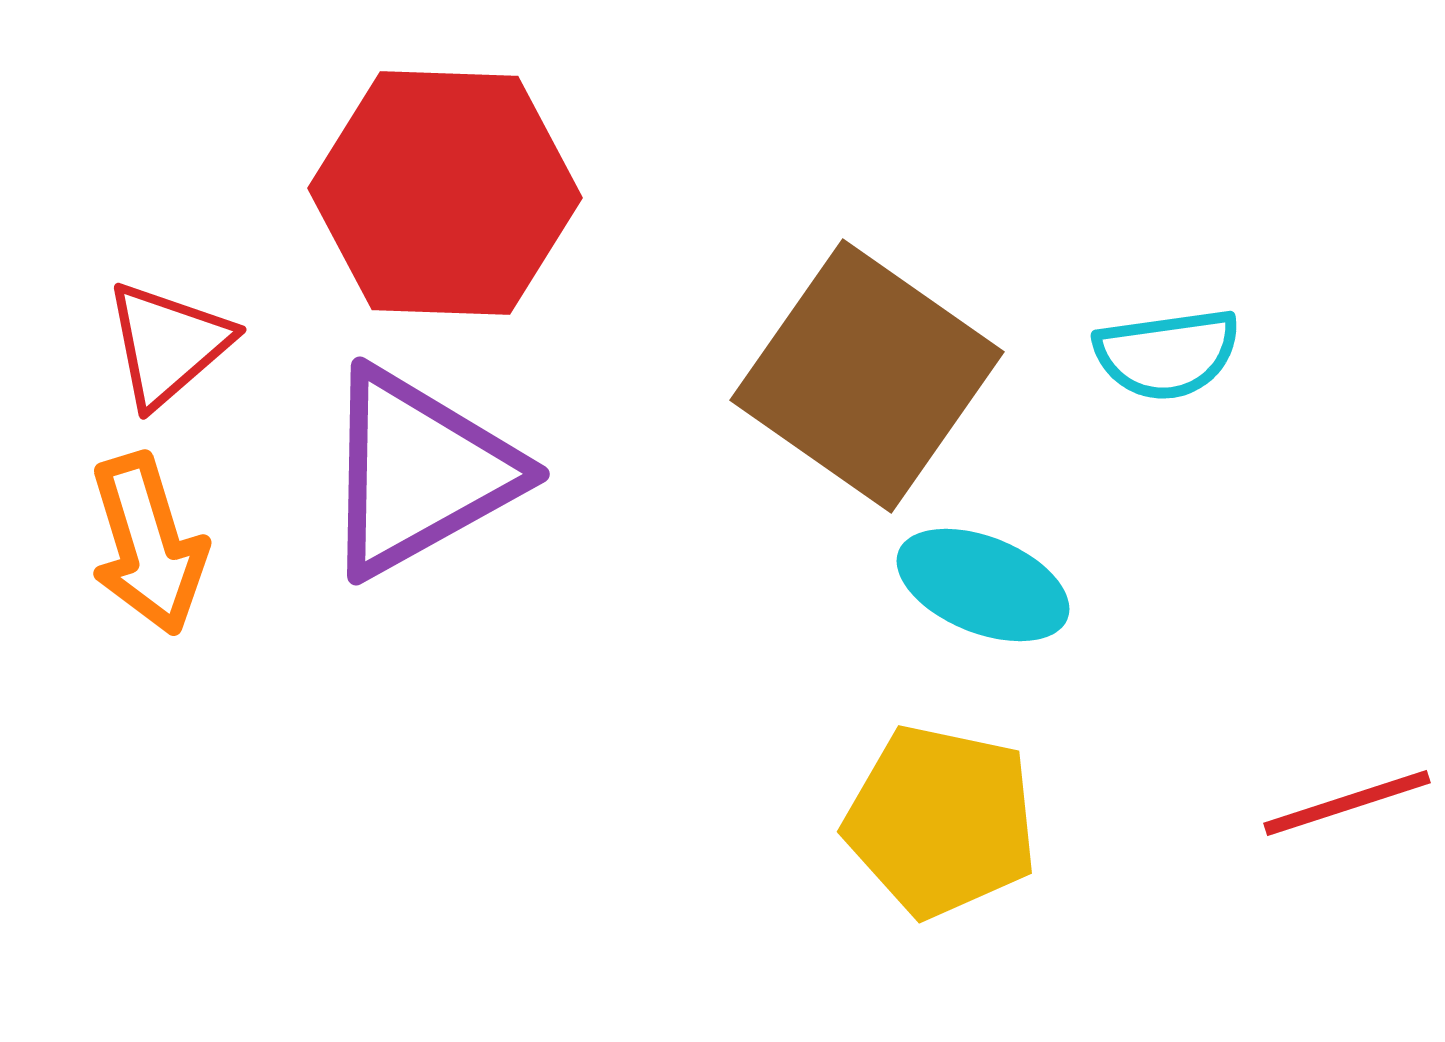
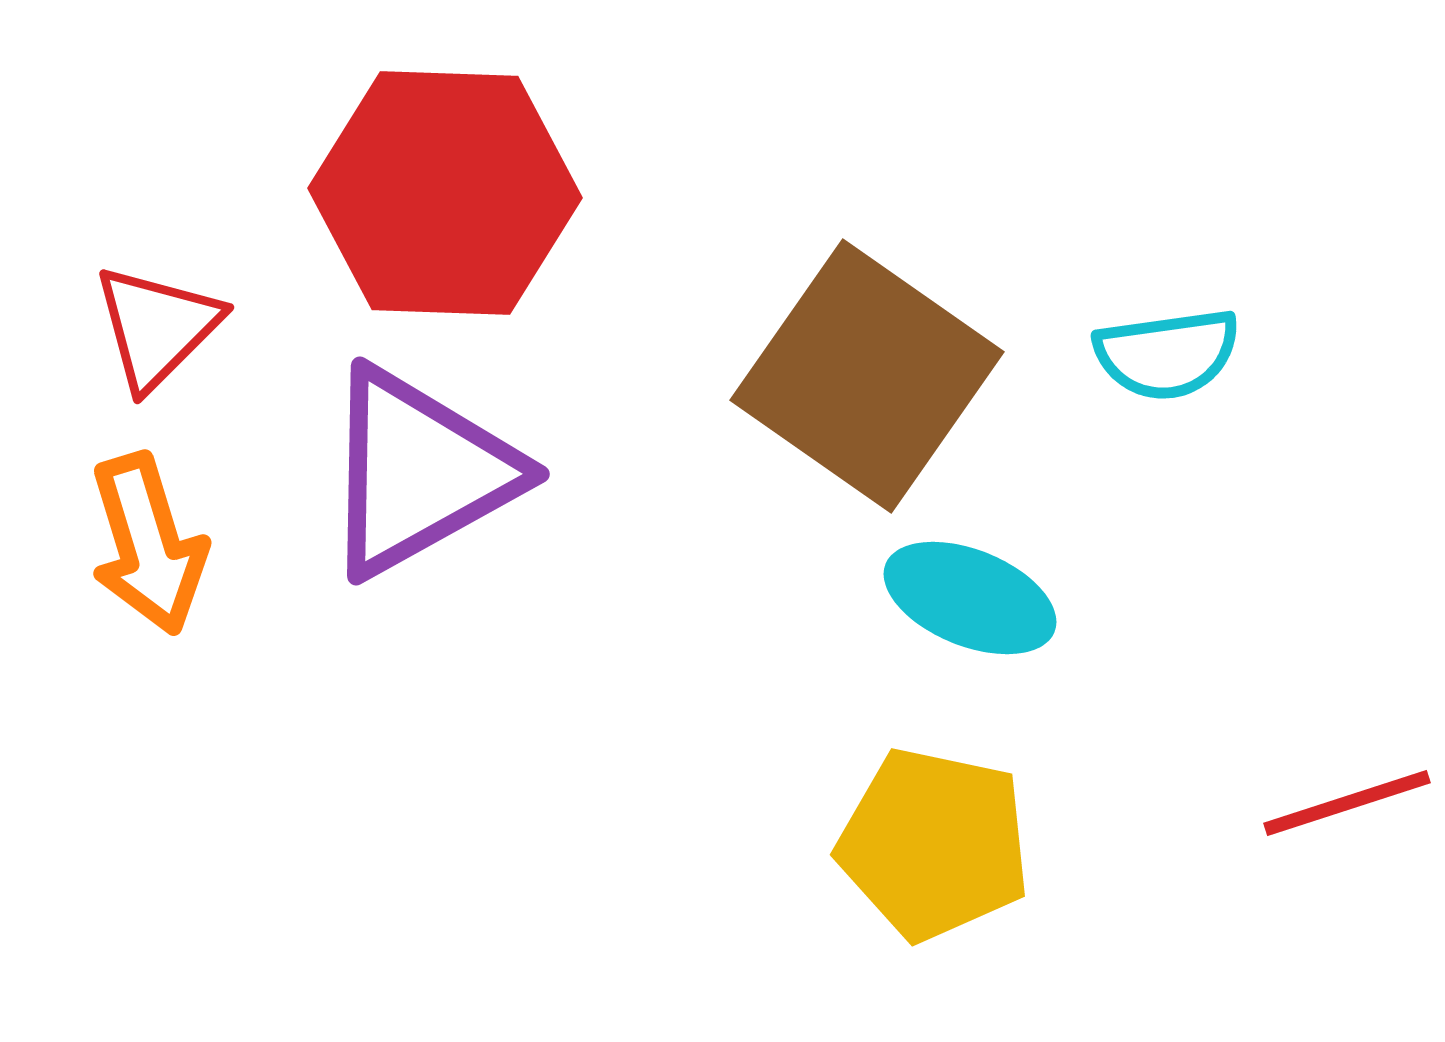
red triangle: moved 11 px left, 17 px up; rotated 4 degrees counterclockwise
cyan ellipse: moved 13 px left, 13 px down
yellow pentagon: moved 7 px left, 23 px down
